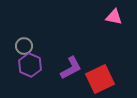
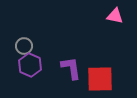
pink triangle: moved 1 px right, 1 px up
purple L-shape: rotated 70 degrees counterclockwise
red square: rotated 24 degrees clockwise
